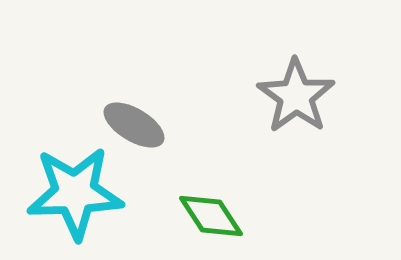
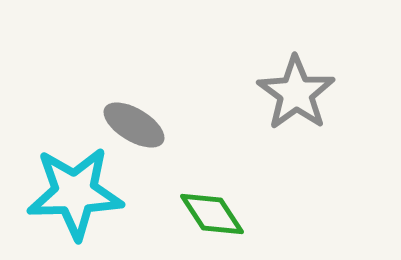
gray star: moved 3 px up
green diamond: moved 1 px right, 2 px up
